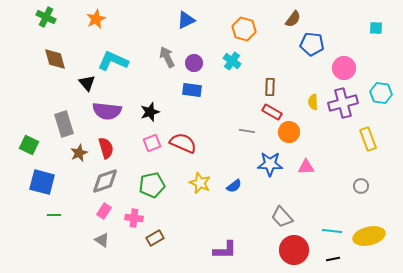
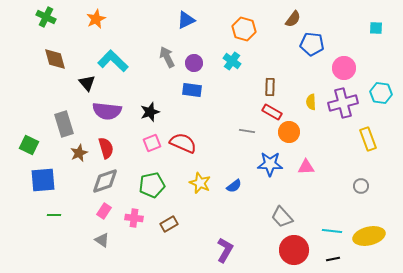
cyan L-shape at (113, 61): rotated 20 degrees clockwise
yellow semicircle at (313, 102): moved 2 px left
blue square at (42, 182): moved 1 px right, 2 px up; rotated 20 degrees counterclockwise
brown rectangle at (155, 238): moved 14 px right, 14 px up
purple L-shape at (225, 250): rotated 60 degrees counterclockwise
